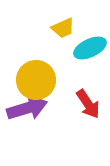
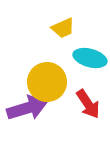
cyan ellipse: moved 10 px down; rotated 40 degrees clockwise
yellow circle: moved 11 px right, 2 px down
